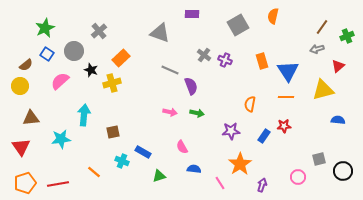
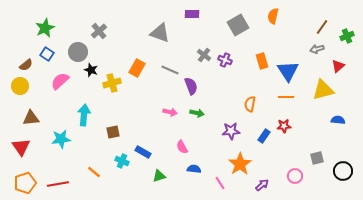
gray circle at (74, 51): moved 4 px right, 1 px down
orange rectangle at (121, 58): moved 16 px right, 10 px down; rotated 18 degrees counterclockwise
gray square at (319, 159): moved 2 px left, 1 px up
pink circle at (298, 177): moved 3 px left, 1 px up
purple arrow at (262, 185): rotated 32 degrees clockwise
